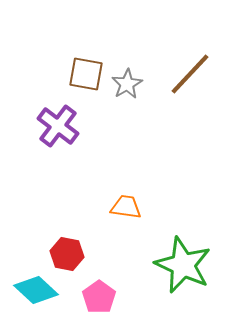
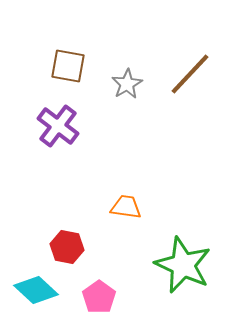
brown square: moved 18 px left, 8 px up
red hexagon: moved 7 px up
